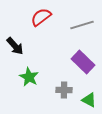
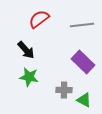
red semicircle: moved 2 px left, 2 px down
gray line: rotated 10 degrees clockwise
black arrow: moved 11 px right, 4 px down
green star: rotated 18 degrees counterclockwise
green triangle: moved 5 px left
